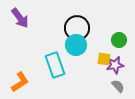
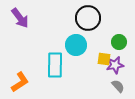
black circle: moved 11 px right, 10 px up
green circle: moved 2 px down
cyan rectangle: rotated 20 degrees clockwise
